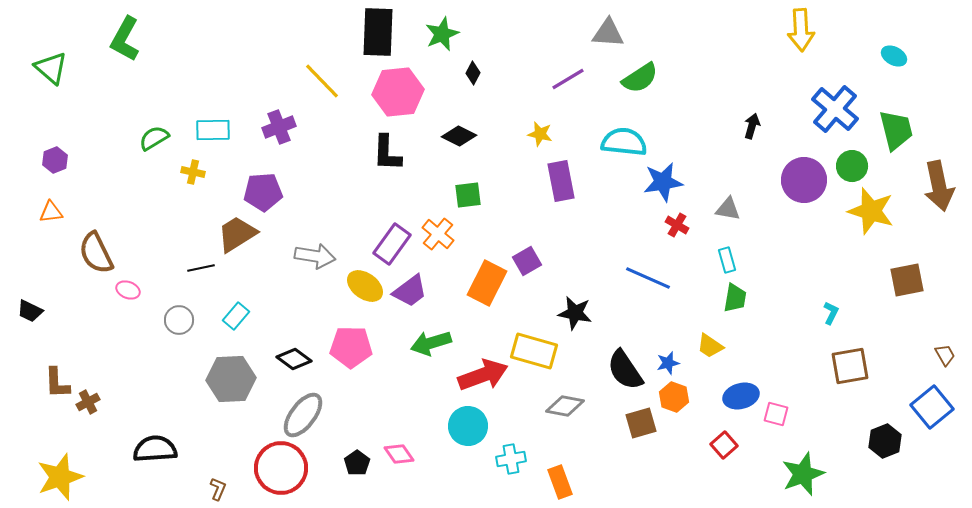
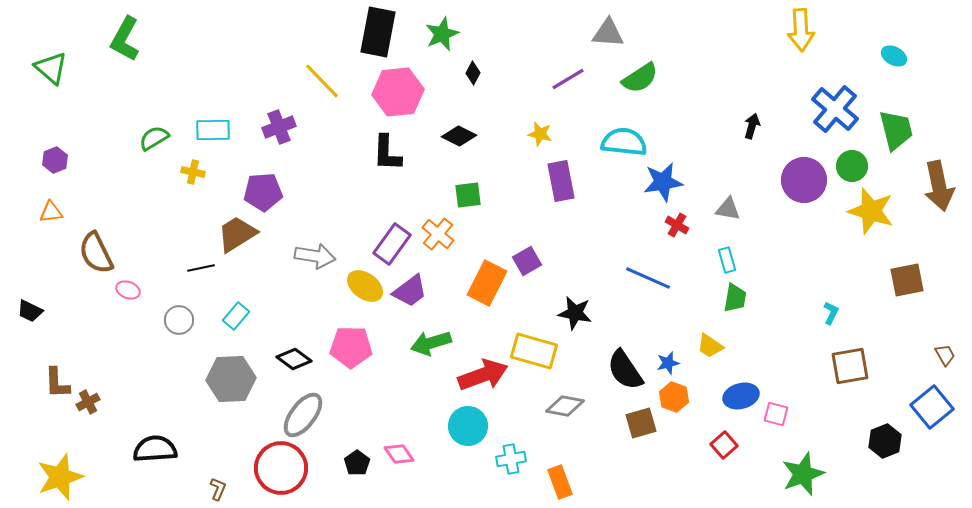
black rectangle at (378, 32): rotated 9 degrees clockwise
